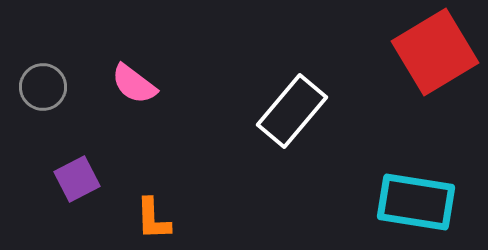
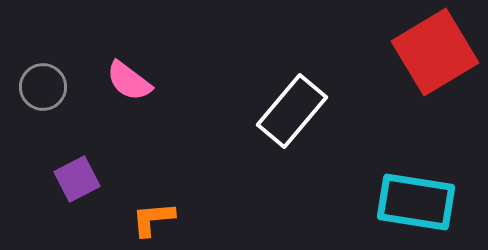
pink semicircle: moved 5 px left, 3 px up
orange L-shape: rotated 87 degrees clockwise
